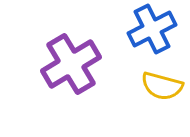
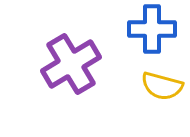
blue cross: rotated 27 degrees clockwise
